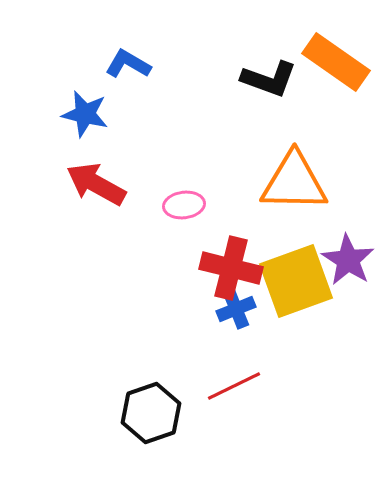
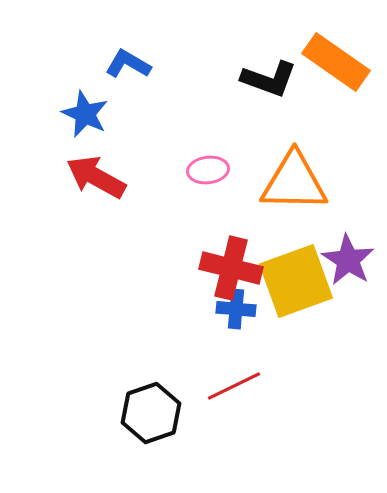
blue star: rotated 12 degrees clockwise
red arrow: moved 7 px up
pink ellipse: moved 24 px right, 35 px up
blue cross: rotated 27 degrees clockwise
